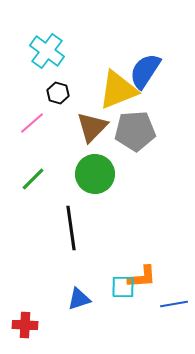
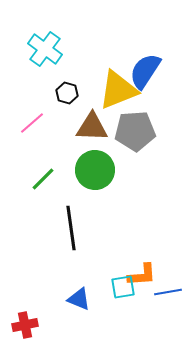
cyan cross: moved 2 px left, 2 px up
black hexagon: moved 9 px right
brown triangle: rotated 48 degrees clockwise
green circle: moved 4 px up
green line: moved 10 px right
orange L-shape: moved 2 px up
cyan square: rotated 10 degrees counterclockwise
blue triangle: rotated 40 degrees clockwise
blue line: moved 6 px left, 12 px up
red cross: rotated 15 degrees counterclockwise
